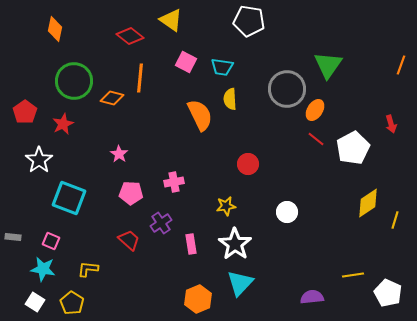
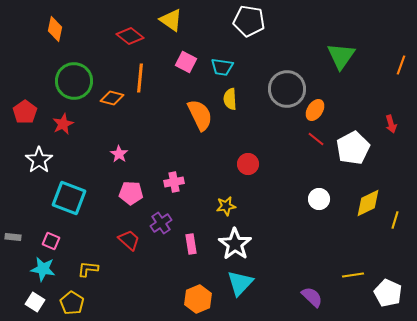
green triangle at (328, 65): moved 13 px right, 9 px up
yellow diamond at (368, 203): rotated 8 degrees clockwise
white circle at (287, 212): moved 32 px right, 13 px up
purple semicircle at (312, 297): rotated 50 degrees clockwise
